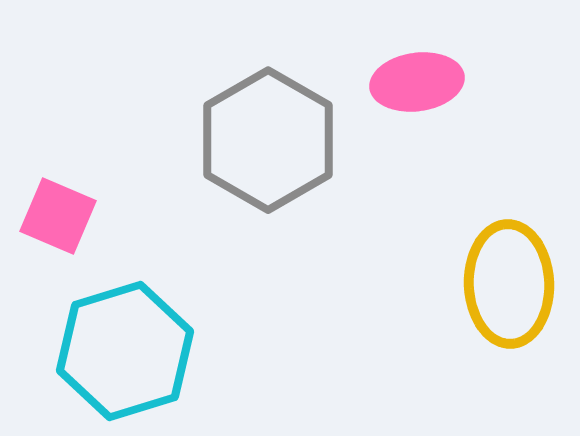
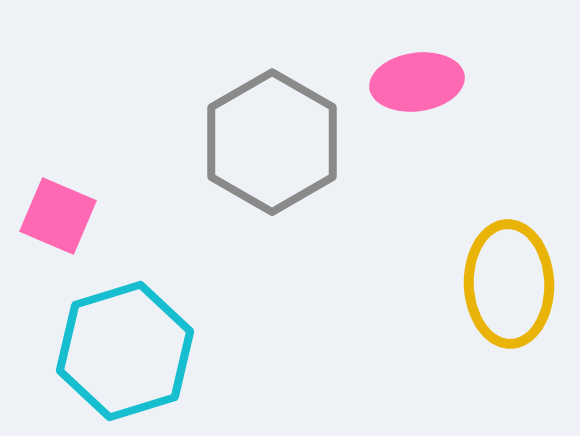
gray hexagon: moved 4 px right, 2 px down
